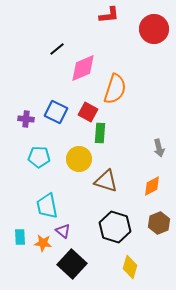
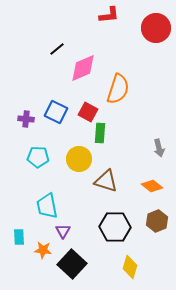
red circle: moved 2 px right, 1 px up
orange semicircle: moved 3 px right
cyan pentagon: moved 1 px left
orange diamond: rotated 65 degrees clockwise
brown hexagon: moved 2 px left, 2 px up
black hexagon: rotated 16 degrees counterclockwise
purple triangle: rotated 21 degrees clockwise
cyan rectangle: moved 1 px left
orange star: moved 7 px down
